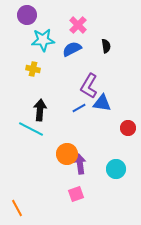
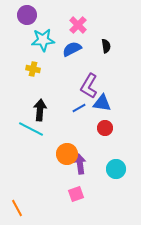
red circle: moved 23 px left
